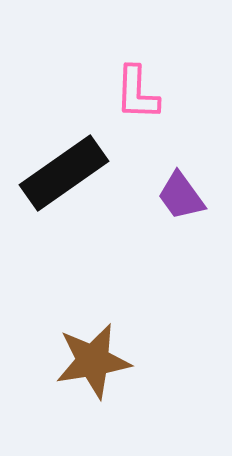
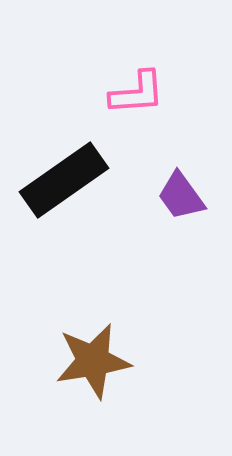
pink L-shape: rotated 96 degrees counterclockwise
black rectangle: moved 7 px down
